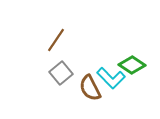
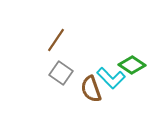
gray square: rotated 15 degrees counterclockwise
brown semicircle: moved 1 px right, 1 px down; rotated 8 degrees clockwise
